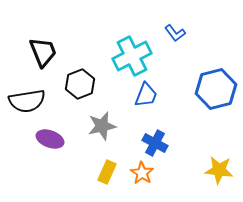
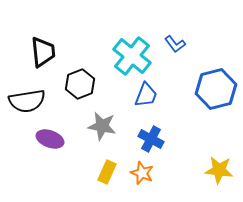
blue L-shape: moved 11 px down
black trapezoid: rotated 16 degrees clockwise
cyan cross: rotated 24 degrees counterclockwise
gray star: rotated 24 degrees clockwise
blue cross: moved 4 px left, 4 px up
orange star: rotated 10 degrees counterclockwise
